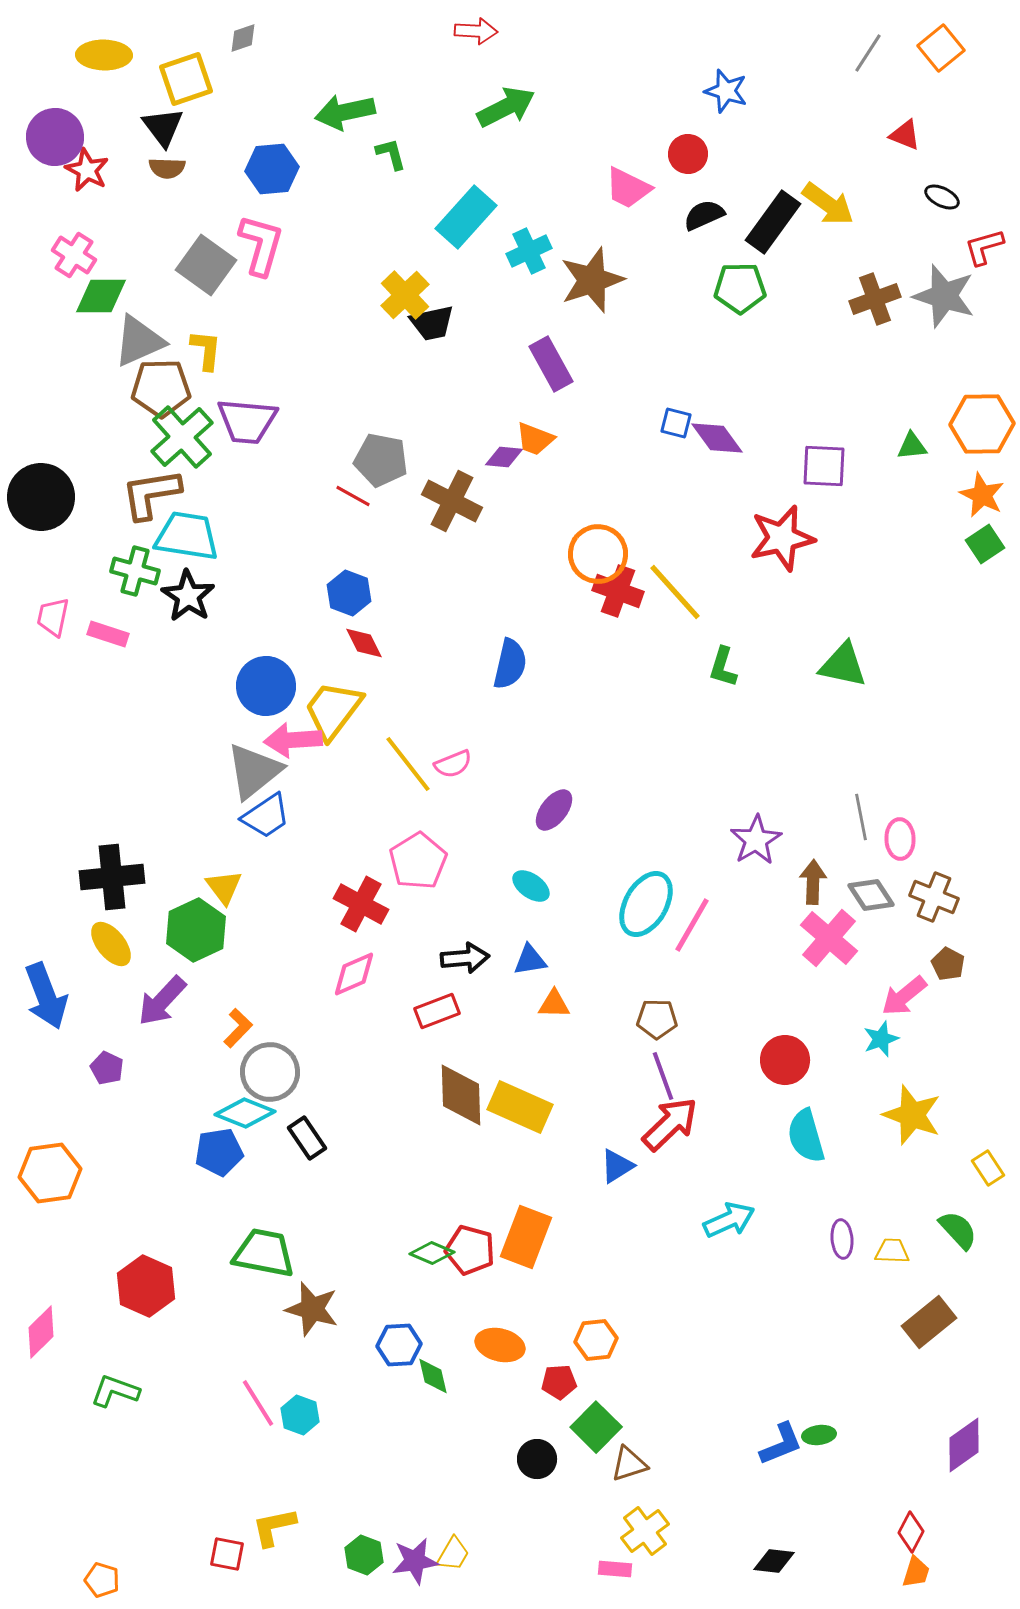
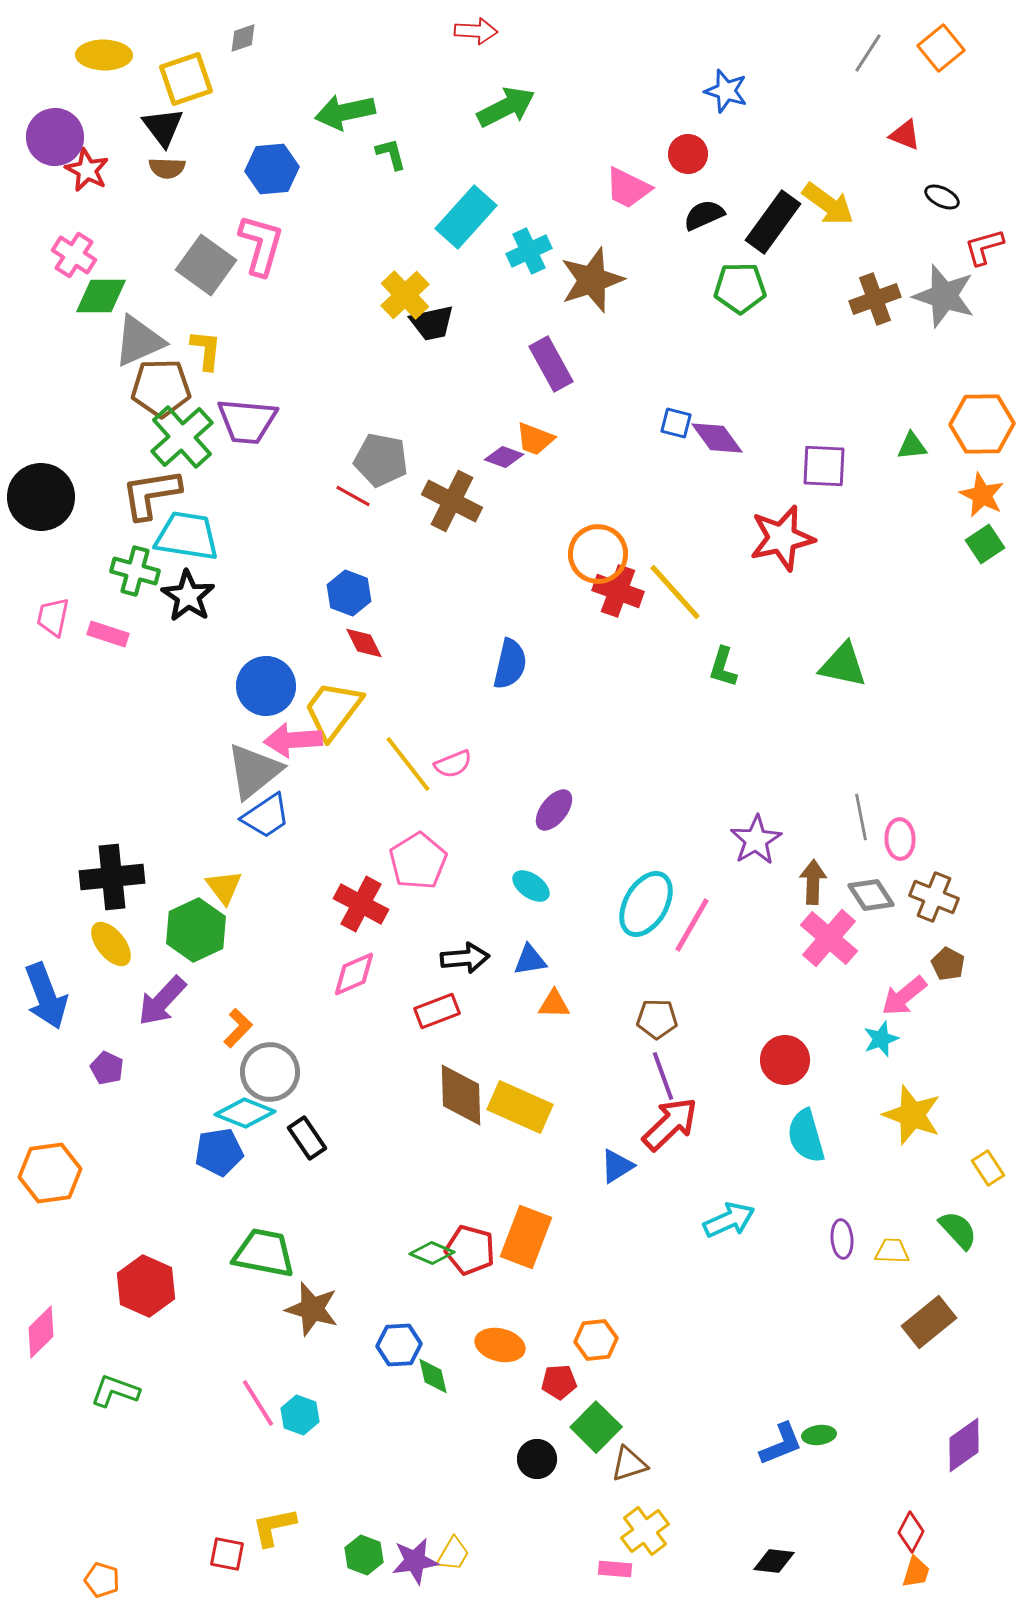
purple diamond at (504, 457): rotated 15 degrees clockwise
